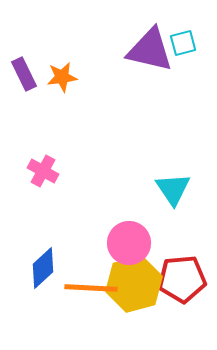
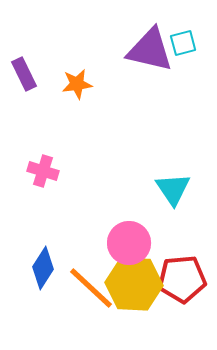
orange star: moved 15 px right, 7 px down
pink cross: rotated 12 degrees counterclockwise
blue diamond: rotated 15 degrees counterclockwise
yellow hexagon: rotated 18 degrees clockwise
orange line: rotated 40 degrees clockwise
